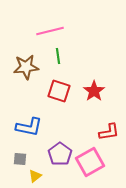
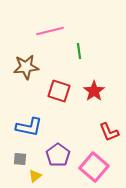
green line: moved 21 px right, 5 px up
red L-shape: rotated 75 degrees clockwise
purple pentagon: moved 2 px left, 1 px down
pink square: moved 4 px right, 5 px down; rotated 20 degrees counterclockwise
